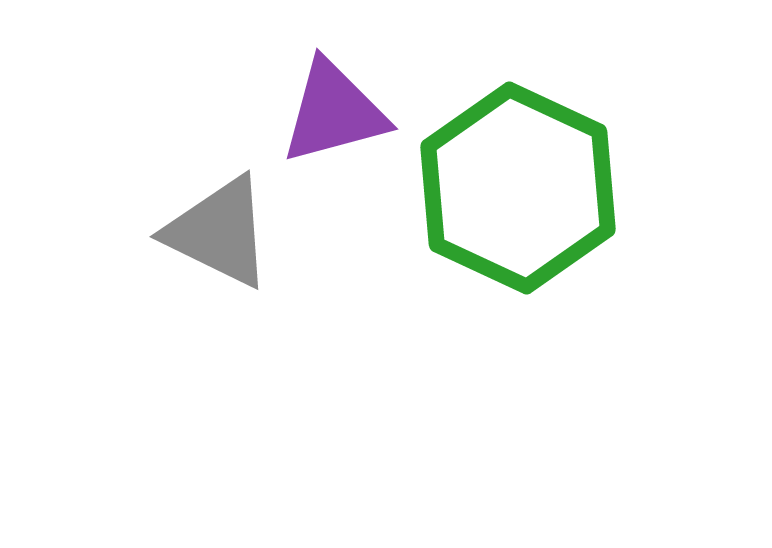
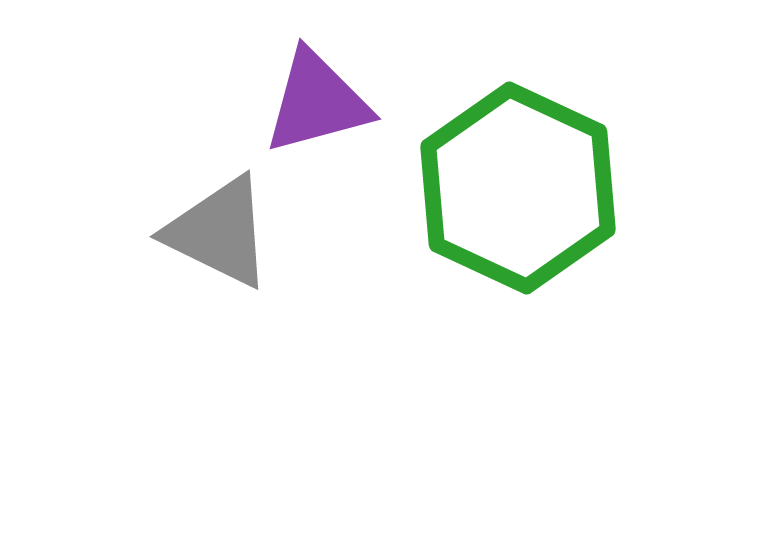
purple triangle: moved 17 px left, 10 px up
